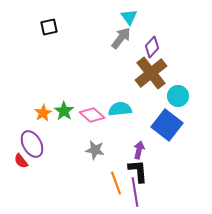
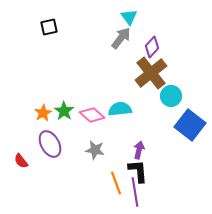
cyan circle: moved 7 px left
blue square: moved 23 px right
purple ellipse: moved 18 px right
